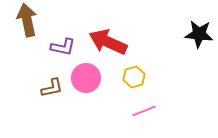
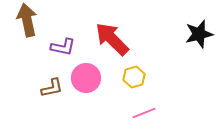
black star: rotated 20 degrees counterclockwise
red arrow: moved 4 px right, 3 px up; rotated 21 degrees clockwise
pink line: moved 2 px down
